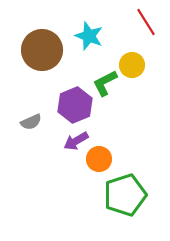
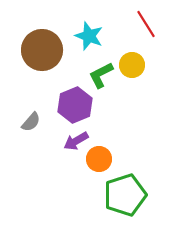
red line: moved 2 px down
green L-shape: moved 4 px left, 8 px up
gray semicircle: rotated 25 degrees counterclockwise
